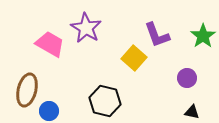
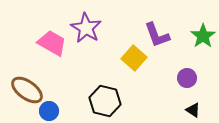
pink trapezoid: moved 2 px right, 1 px up
brown ellipse: rotated 68 degrees counterclockwise
black triangle: moved 1 px right, 2 px up; rotated 21 degrees clockwise
